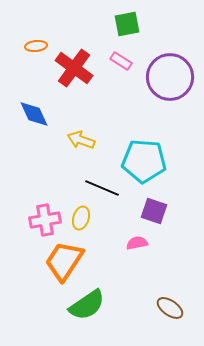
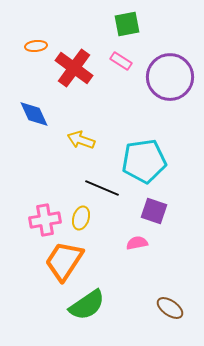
cyan pentagon: rotated 12 degrees counterclockwise
